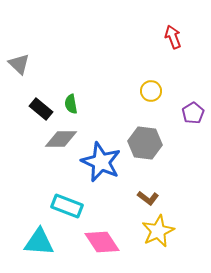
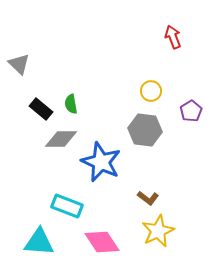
purple pentagon: moved 2 px left, 2 px up
gray hexagon: moved 13 px up
